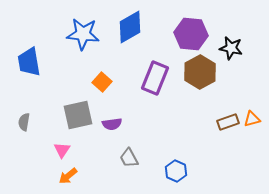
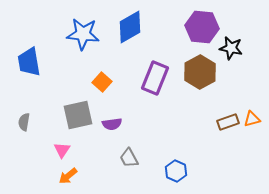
purple hexagon: moved 11 px right, 7 px up
